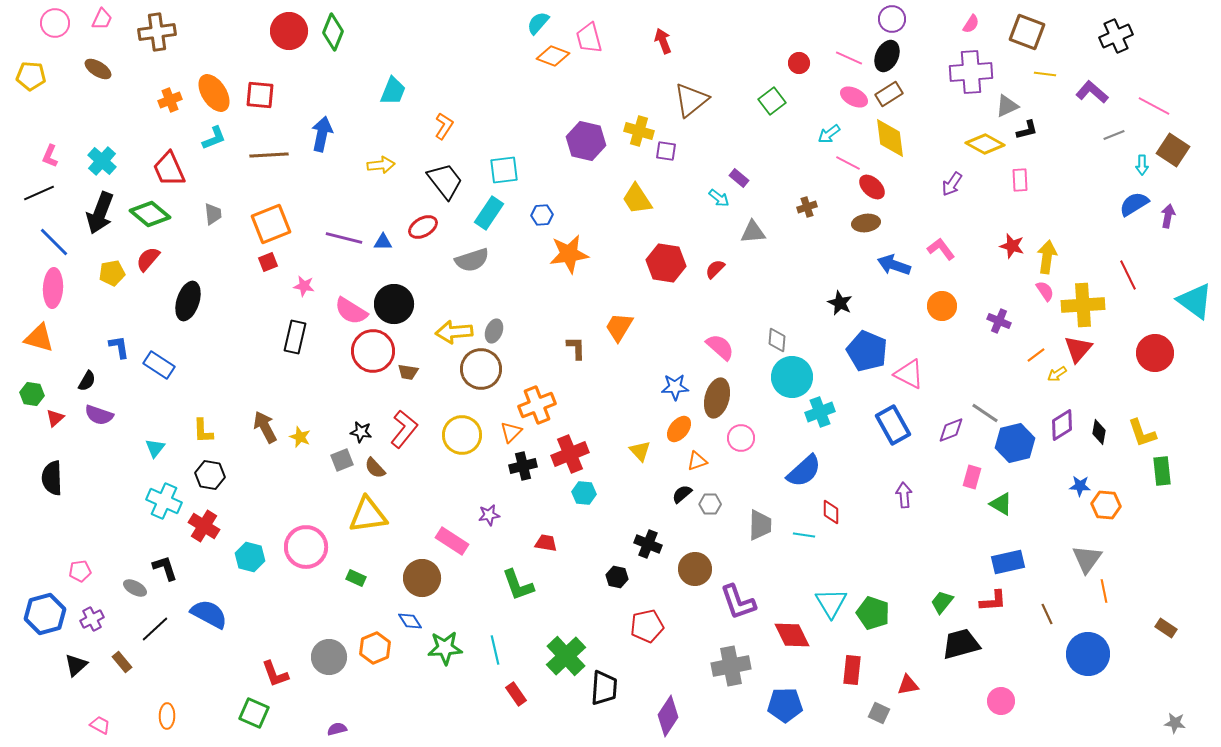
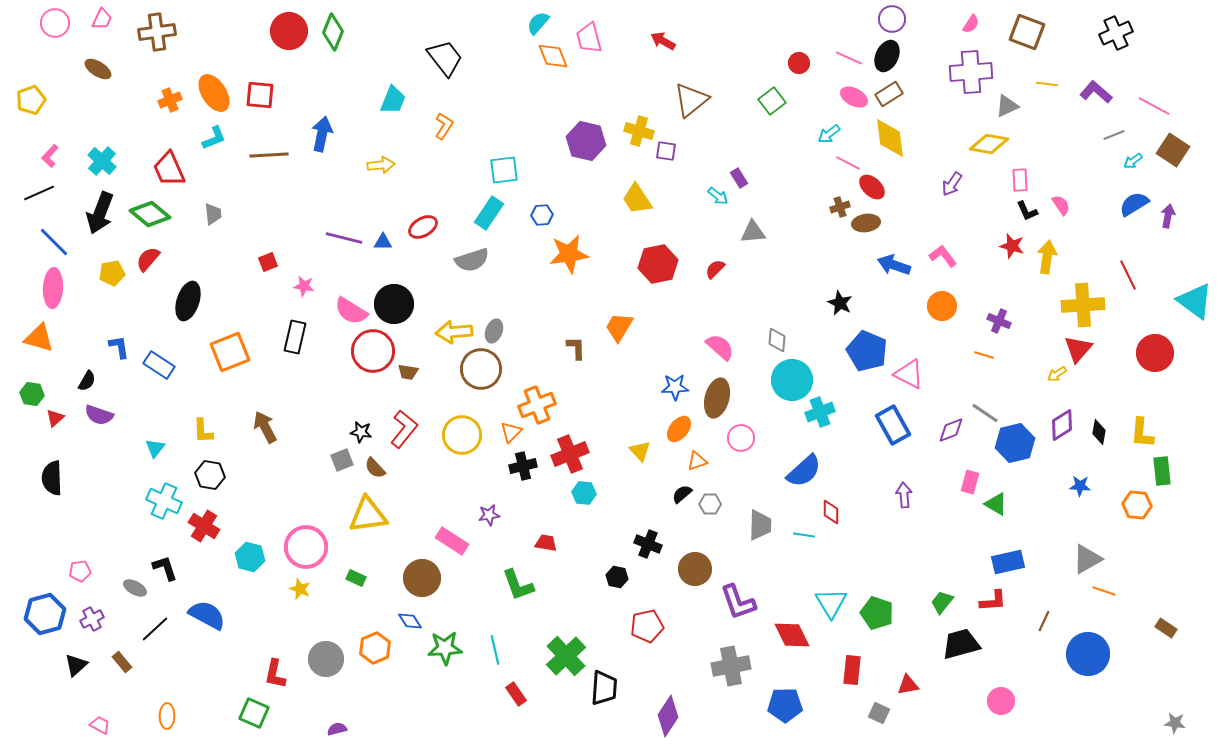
black cross at (1116, 36): moved 3 px up
red arrow at (663, 41): rotated 40 degrees counterclockwise
orange diamond at (553, 56): rotated 48 degrees clockwise
yellow line at (1045, 74): moved 2 px right, 10 px down
yellow pentagon at (31, 76): moved 24 px down; rotated 24 degrees counterclockwise
cyan trapezoid at (393, 91): moved 9 px down
purple L-shape at (1092, 92): moved 4 px right
black L-shape at (1027, 130): moved 81 px down; rotated 80 degrees clockwise
yellow diamond at (985, 144): moved 4 px right; rotated 18 degrees counterclockwise
pink L-shape at (50, 156): rotated 20 degrees clockwise
cyan arrow at (1142, 165): moved 9 px left, 4 px up; rotated 54 degrees clockwise
purple rectangle at (739, 178): rotated 18 degrees clockwise
black trapezoid at (445, 181): moved 123 px up
cyan arrow at (719, 198): moved 1 px left, 2 px up
brown cross at (807, 207): moved 33 px right
orange square at (271, 224): moved 41 px left, 128 px down
pink L-shape at (941, 249): moved 2 px right, 7 px down
red hexagon at (666, 263): moved 8 px left, 1 px down; rotated 21 degrees counterclockwise
pink semicircle at (1045, 291): moved 16 px right, 86 px up
orange line at (1036, 355): moved 52 px left; rotated 54 degrees clockwise
cyan circle at (792, 377): moved 3 px down
yellow L-shape at (1142, 433): rotated 24 degrees clockwise
yellow star at (300, 437): moved 152 px down
pink rectangle at (972, 477): moved 2 px left, 5 px down
green triangle at (1001, 504): moved 5 px left
orange hexagon at (1106, 505): moved 31 px right
gray triangle at (1087, 559): rotated 24 degrees clockwise
orange line at (1104, 591): rotated 60 degrees counterclockwise
green pentagon at (873, 613): moved 4 px right
blue semicircle at (209, 614): moved 2 px left, 1 px down
brown line at (1047, 614): moved 3 px left, 7 px down; rotated 50 degrees clockwise
gray circle at (329, 657): moved 3 px left, 2 px down
red L-shape at (275, 674): rotated 32 degrees clockwise
